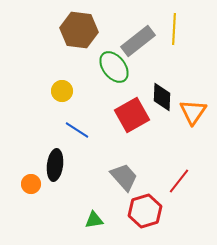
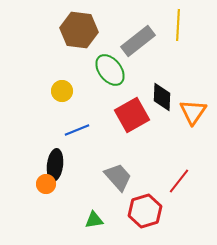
yellow line: moved 4 px right, 4 px up
green ellipse: moved 4 px left, 3 px down
blue line: rotated 55 degrees counterclockwise
gray trapezoid: moved 6 px left
orange circle: moved 15 px right
